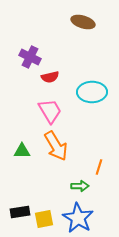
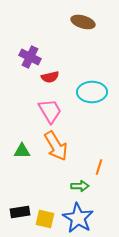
yellow square: moved 1 px right; rotated 24 degrees clockwise
